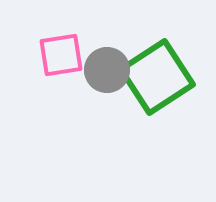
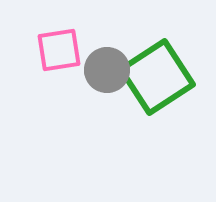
pink square: moved 2 px left, 5 px up
